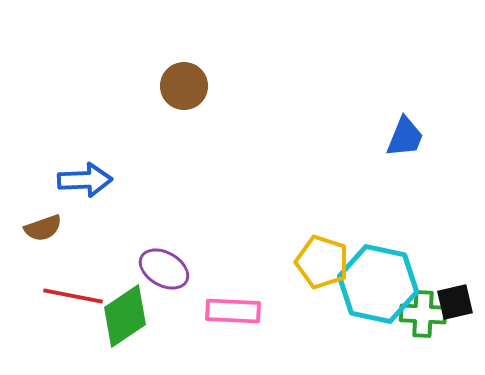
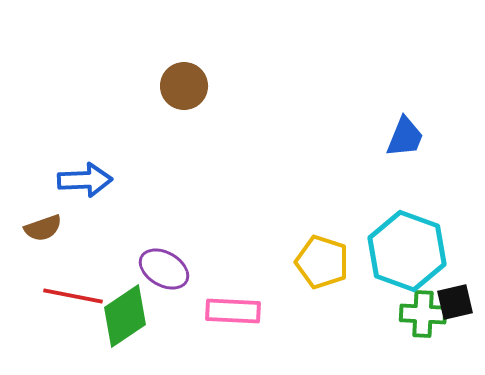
cyan hexagon: moved 29 px right, 33 px up; rotated 8 degrees clockwise
